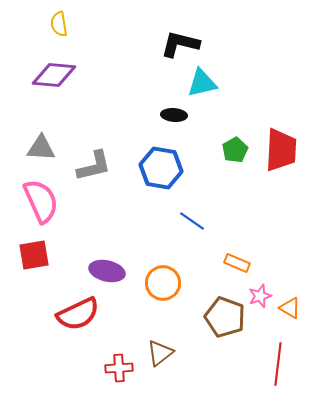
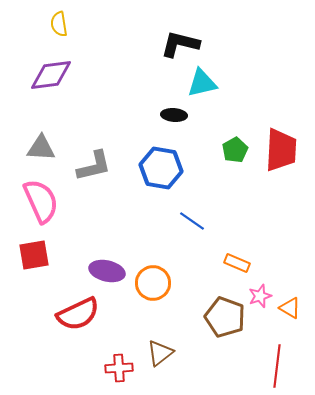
purple diamond: moved 3 px left; rotated 12 degrees counterclockwise
orange circle: moved 10 px left
red line: moved 1 px left, 2 px down
